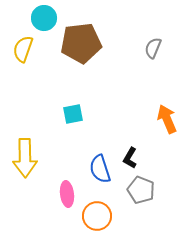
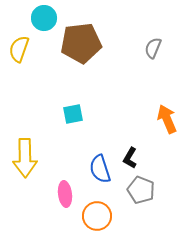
yellow semicircle: moved 4 px left
pink ellipse: moved 2 px left
